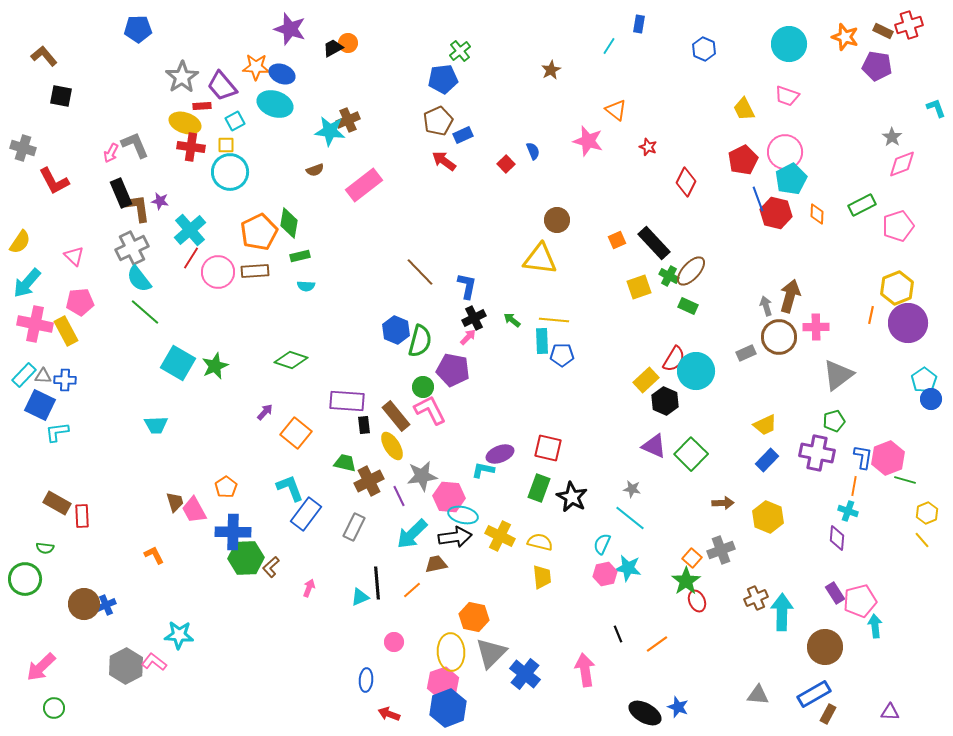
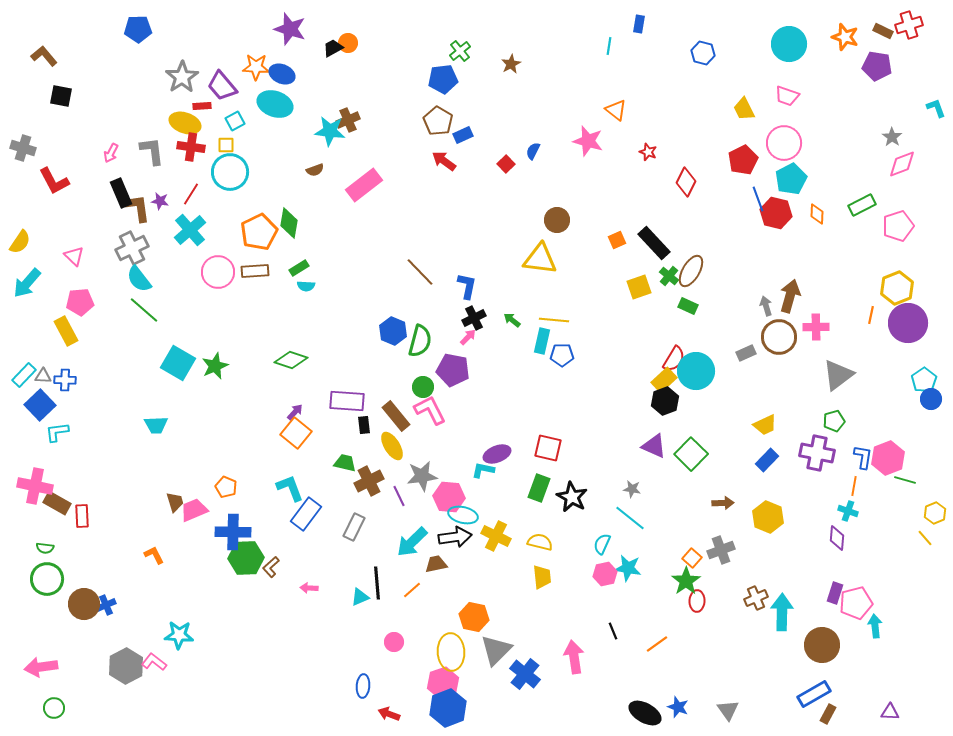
cyan line at (609, 46): rotated 24 degrees counterclockwise
blue hexagon at (704, 49): moved 1 px left, 4 px down; rotated 10 degrees counterclockwise
brown star at (551, 70): moved 40 px left, 6 px up
brown pentagon at (438, 121): rotated 16 degrees counterclockwise
gray L-shape at (135, 145): moved 17 px right, 6 px down; rotated 16 degrees clockwise
red star at (648, 147): moved 5 px down
blue semicircle at (533, 151): rotated 132 degrees counterclockwise
pink circle at (785, 152): moved 1 px left, 9 px up
green rectangle at (300, 256): moved 1 px left, 12 px down; rotated 18 degrees counterclockwise
red line at (191, 258): moved 64 px up
brown ellipse at (691, 271): rotated 12 degrees counterclockwise
green cross at (669, 276): rotated 12 degrees clockwise
green line at (145, 312): moved 1 px left, 2 px up
pink cross at (35, 324): moved 162 px down
blue hexagon at (396, 330): moved 3 px left, 1 px down
cyan rectangle at (542, 341): rotated 15 degrees clockwise
yellow rectangle at (646, 380): moved 18 px right
black hexagon at (665, 401): rotated 16 degrees clockwise
blue square at (40, 405): rotated 20 degrees clockwise
purple arrow at (265, 412): moved 30 px right
purple ellipse at (500, 454): moved 3 px left
orange pentagon at (226, 487): rotated 15 degrees counterclockwise
pink trapezoid at (194, 510): rotated 96 degrees clockwise
yellow hexagon at (927, 513): moved 8 px right
cyan arrow at (412, 534): moved 8 px down
yellow cross at (500, 536): moved 4 px left
yellow line at (922, 540): moved 3 px right, 2 px up
green circle at (25, 579): moved 22 px right
pink arrow at (309, 588): rotated 108 degrees counterclockwise
purple rectangle at (835, 593): rotated 50 degrees clockwise
red ellipse at (697, 601): rotated 25 degrees clockwise
pink pentagon at (860, 601): moved 4 px left, 2 px down
black line at (618, 634): moved 5 px left, 3 px up
brown circle at (825, 647): moved 3 px left, 2 px up
gray triangle at (491, 653): moved 5 px right, 3 px up
pink arrow at (41, 667): rotated 36 degrees clockwise
pink arrow at (585, 670): moved 11 px left, 13 px up
blue ellipse at (366, 680): moved 3 px left, 6 px down
gray triangle at (758, 695): moved 30 px left, 15 px down; rotated 50 degrees clockwise
